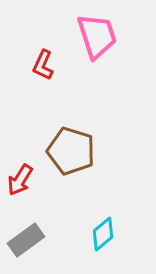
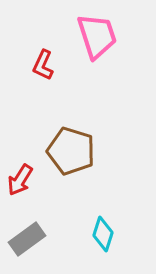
cyan diamond: rotated 32 degrees counterclockwise
gray rectangle: moved 1 px right, 1 px up
